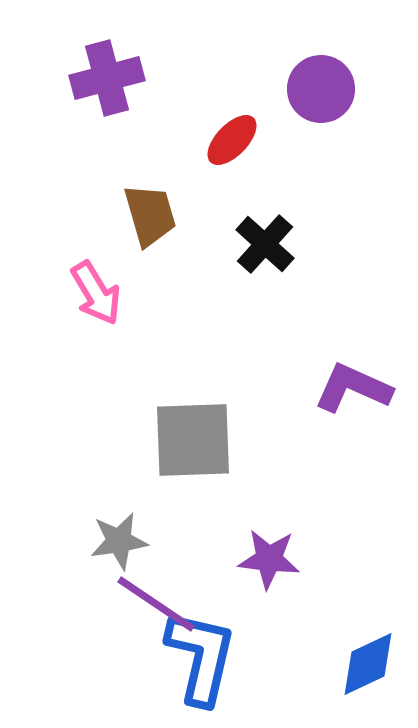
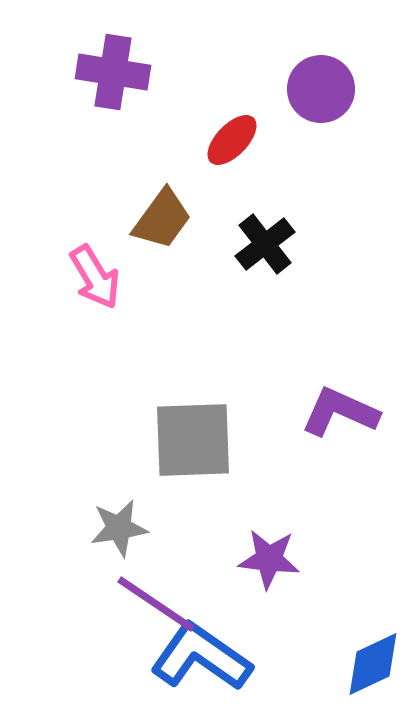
purple cross: moved 6 px right, 6 px up; rotated 24 degrees clockwise
brown trapezoid: moved 12 px right, 4 px down; rotated 52 degrees clockwise
black cross: rotated 10 degrees clockwise
pink arrow: moved 1 px left, 16 px up
purple L-shape: moved 13 px left, 24 px down
gray star: moved 13 px up
blue L-shape: rotated 68 degrees counterclockwise
blue diamond: moved 5 px right
